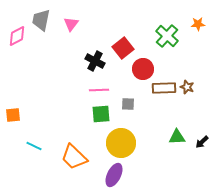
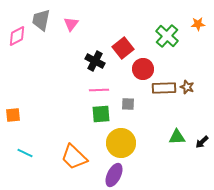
cyan line: moved 9 px left, 7 px down
